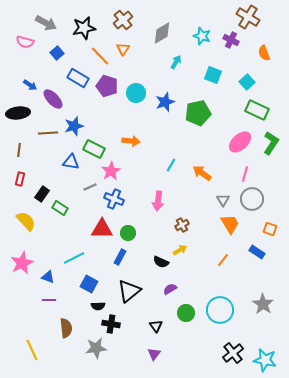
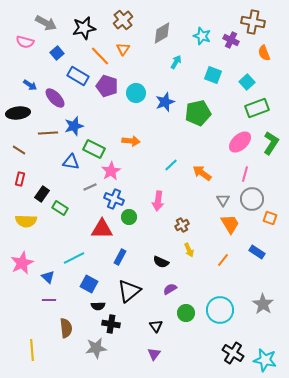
brown cross at (248, 17): moved 5 px right, 5 px down; rotated 20 degrees counterclockwise
blue rectangle at (78, 78): moved 2 px up
purple ellipse at (53, 99): moved 2 px right, 1 px up
green rectangle at (257, 110): moved 2 px up; rotated 45 degrees counterclockwise
brown line at (19, 150): rotated 64 degrees counterclockwise
cyan line at (171, 165): rotated 16 degrees clockwise
yellow semicircle at (26, 221): rotated 135 degrees clockwise
orange square at (270, 229): moved 11 px up
green circle at (128, 233): moved 1 px right, 16 px up
yellow arrow at (180, 250): moved 9 px right; rotated 96 degrees clockwise
blue triangle at (48, 277): rotated 24 degrees clockwise
yellow line at (32, 350): rotated 20 degrees clockwise
black cross at (233, 353): rotated 20 degrees counterclockwise
